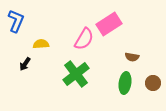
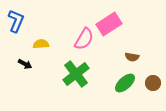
black arrow: rotated 96 degrees counterclockwise
green ellipse: rotated 40 degrees clockwise
